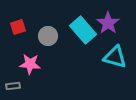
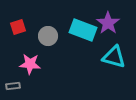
cyan rectangle: rotated 28 degrees counterclockwise
cyan triangle: moved 1 px left
